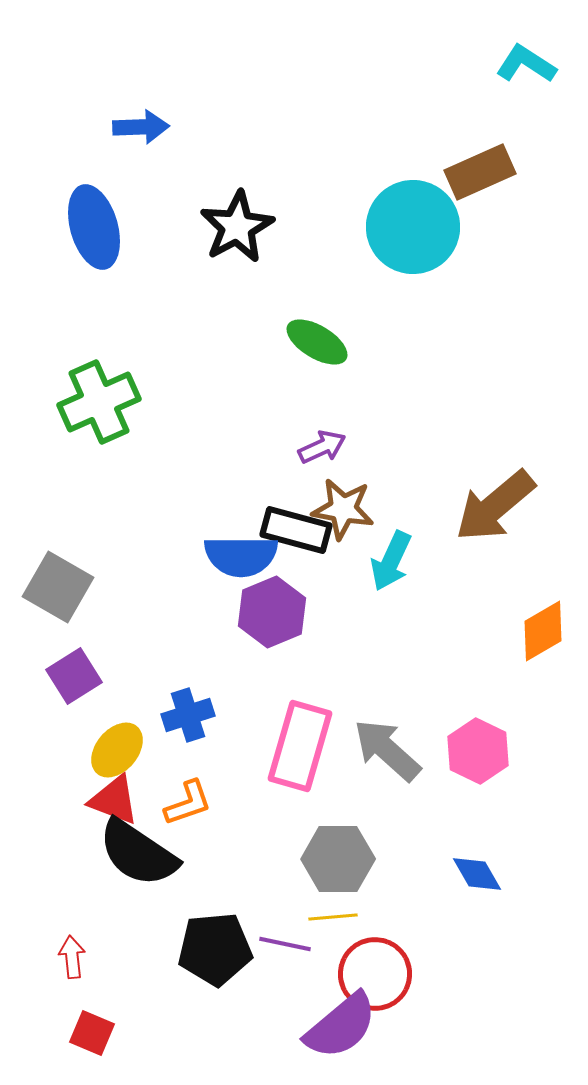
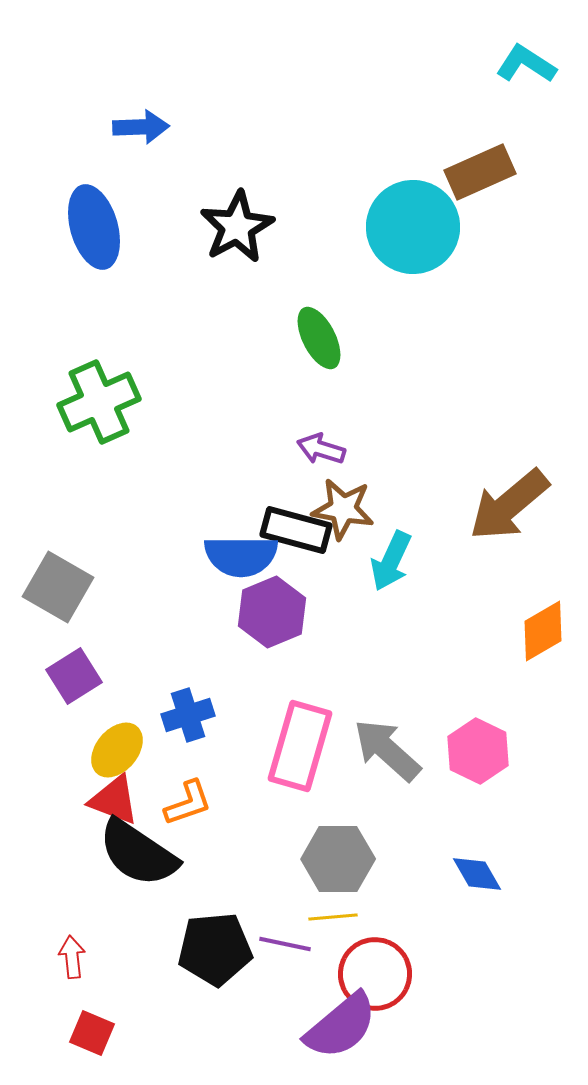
green ellipse: moved 2 px right, 4 px up; rotated 32 degrees clockwise
purple arrow: moved 1 px left, 2 px down; rotated 138 degrees counterclockwise
brown arrow: moved 14 px right, 1 px up
